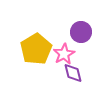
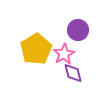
purple circle: moved 3 px left, 2 px up
